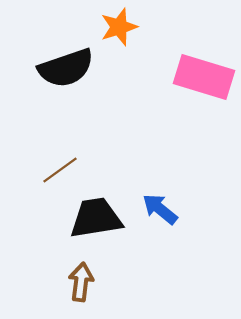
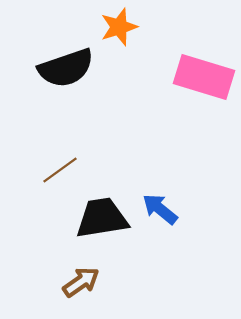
black trapezoid: moved 6 px right
brown arrow: rotated 48 degrees clockwise
